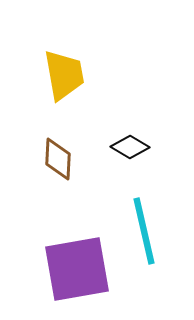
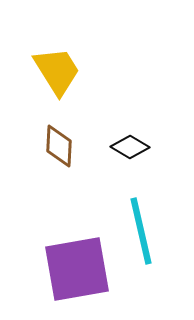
yellow trapezoid: moved 7 px left, 4 px up; rotated 22 degrees counterclockwise
brown diamond: moved 1 px right, 13 px up
cyan line: moved 3 px left
